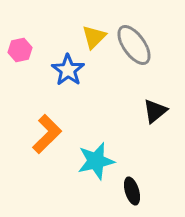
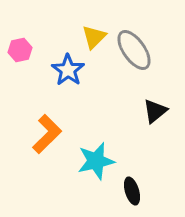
gray ellipse: moved 5 px down
